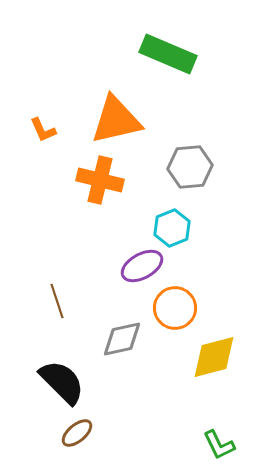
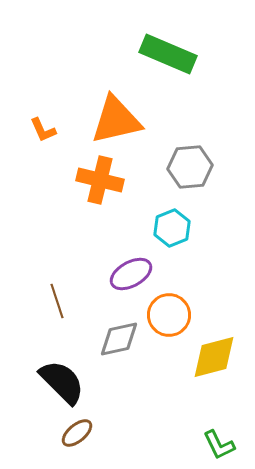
purple ellipse: moved 11 px left, 8 px down
orange circle: moved 6 px left, 7 px down
gray diamond: moved 3 px left
